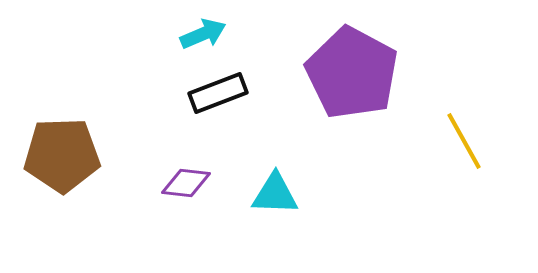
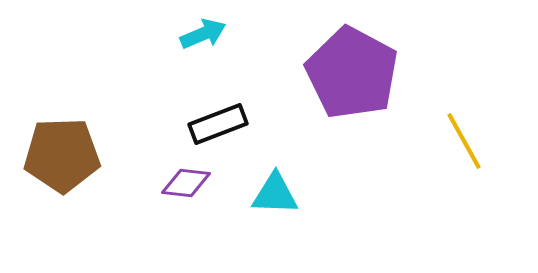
black rectangle: moved 31 px down
